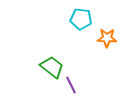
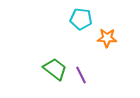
green trapezoid: moved 3 px right, 2 px down
purple line: moved 10 px right, 10 px up
